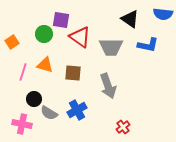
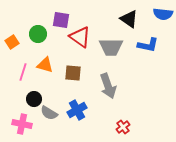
black triangle: moved 1 px left
green circle: moved 6 px left
